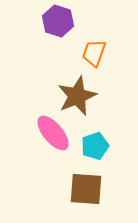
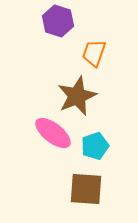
pink ellipse: rotated 12 degrees counterclockwise
